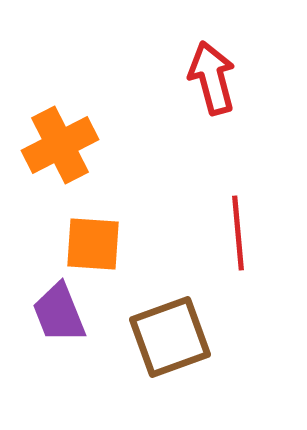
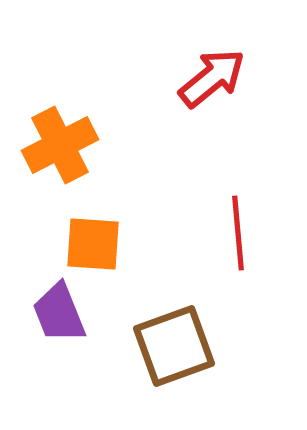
red arrow: rotated 66 degrees clockwise
brown square: moved 4 px right, 9 px down
